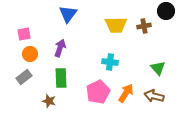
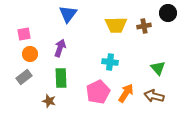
black circle: moved 2 px right, 2 px down
